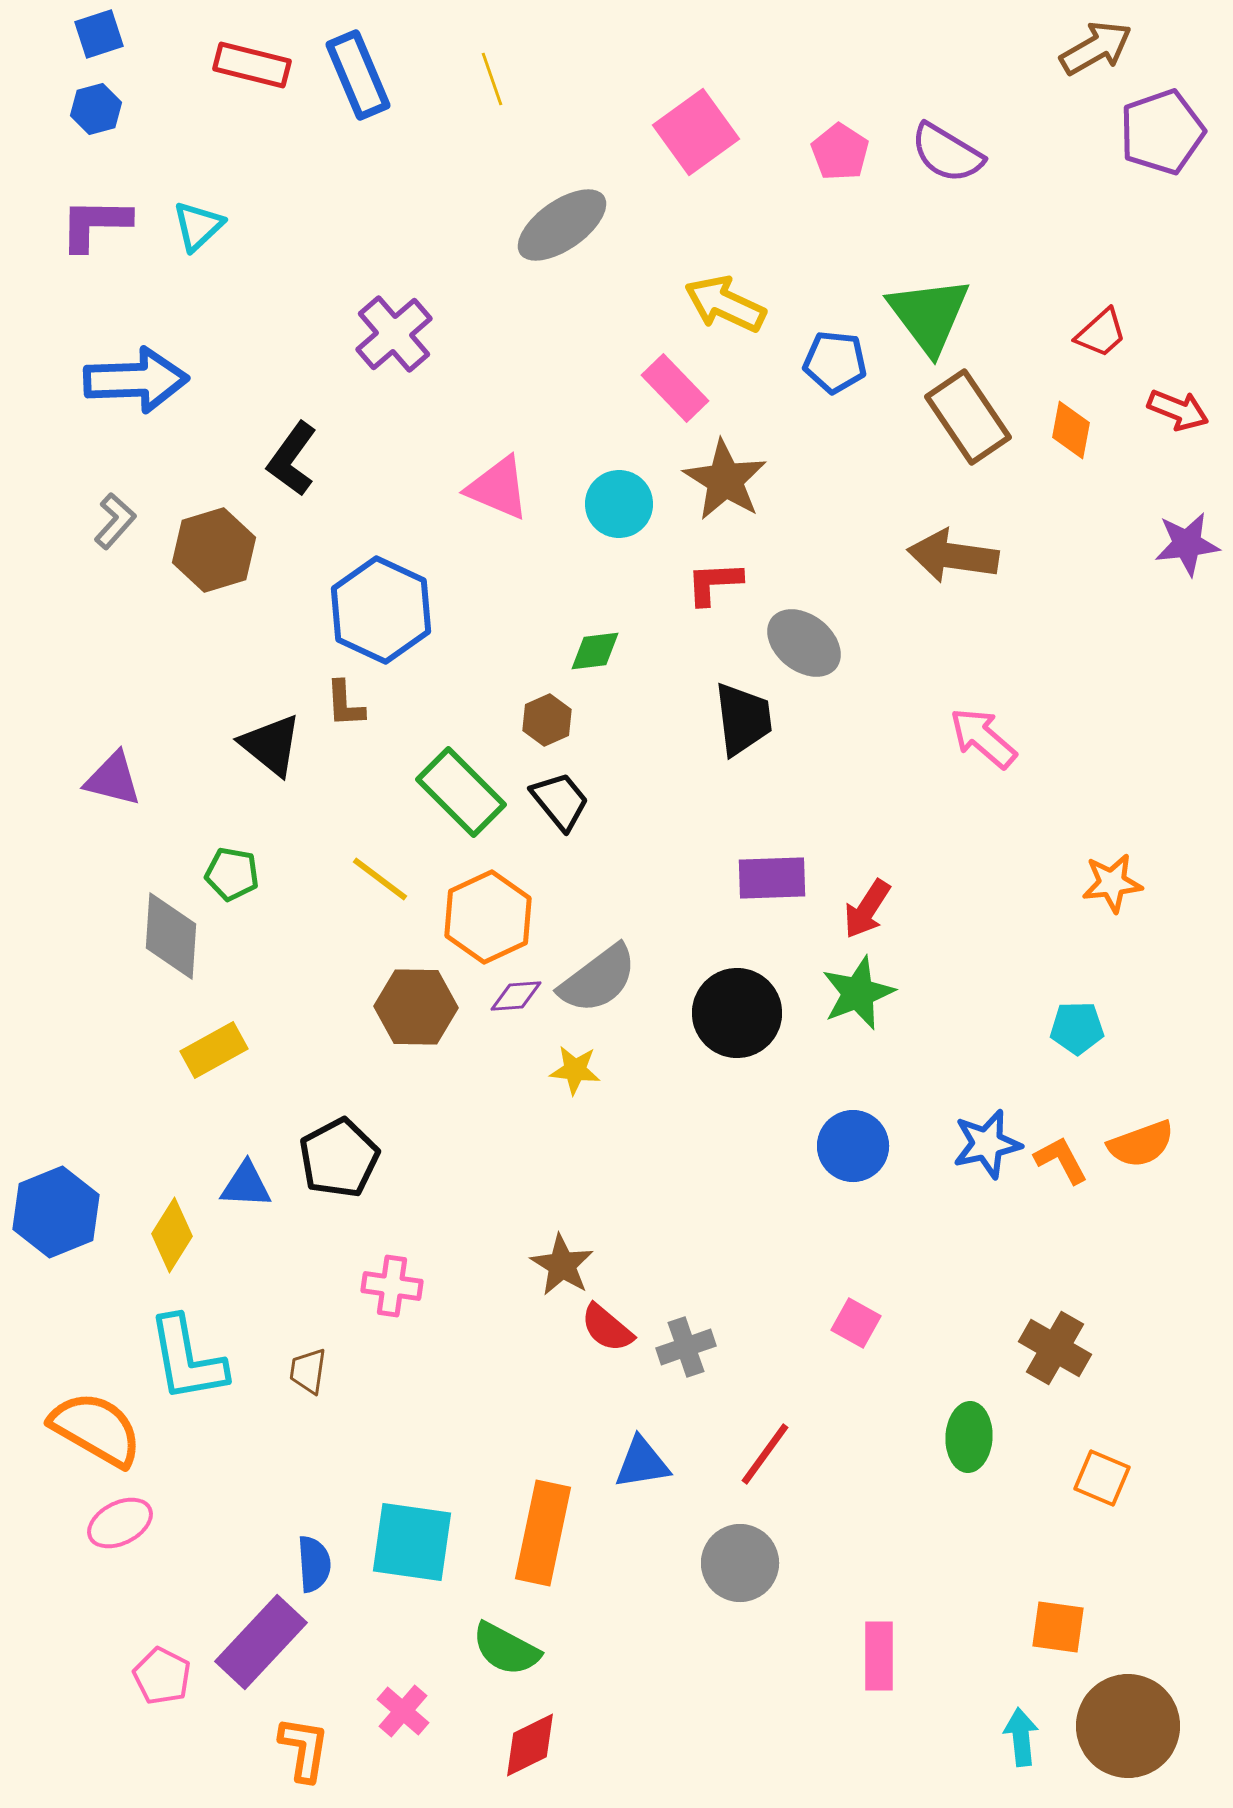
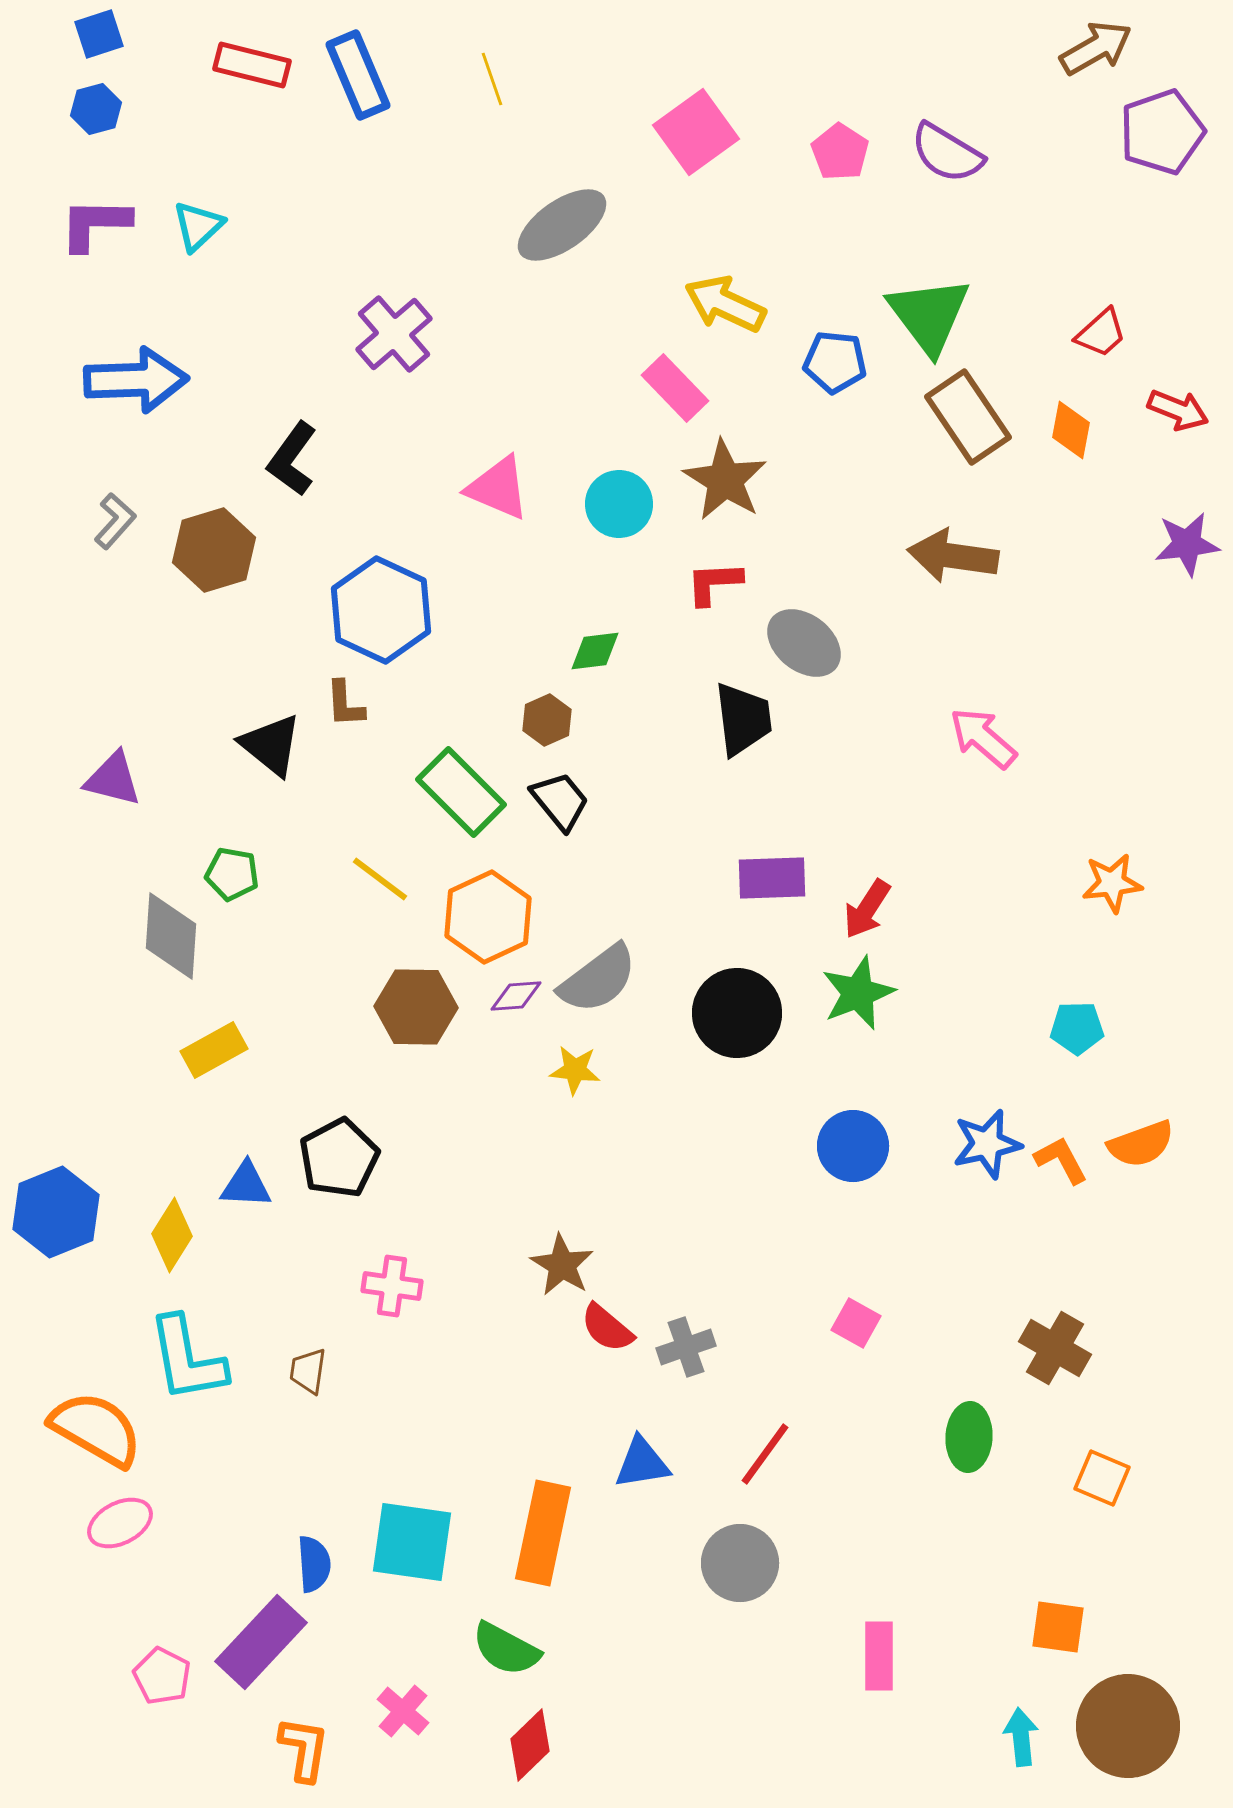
red diamond at (530, 1745): rotated 18 degrees counterclockwise
